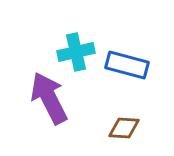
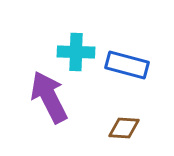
cyan cross: rotated 15 degrees clockwise
purple arrow: moved 1 px up
